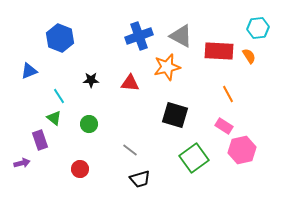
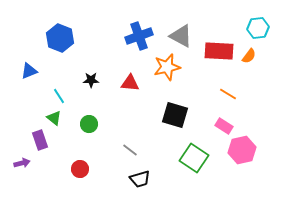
orange semicircle: rotated 70 degrees clockwise
orange line: rotated 30 degrees counterclockwise
green square: rotated 20 degrees counterclockwise
